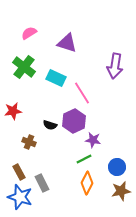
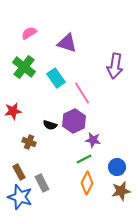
cyan rectangle: rotated 30 degrees clockwise
